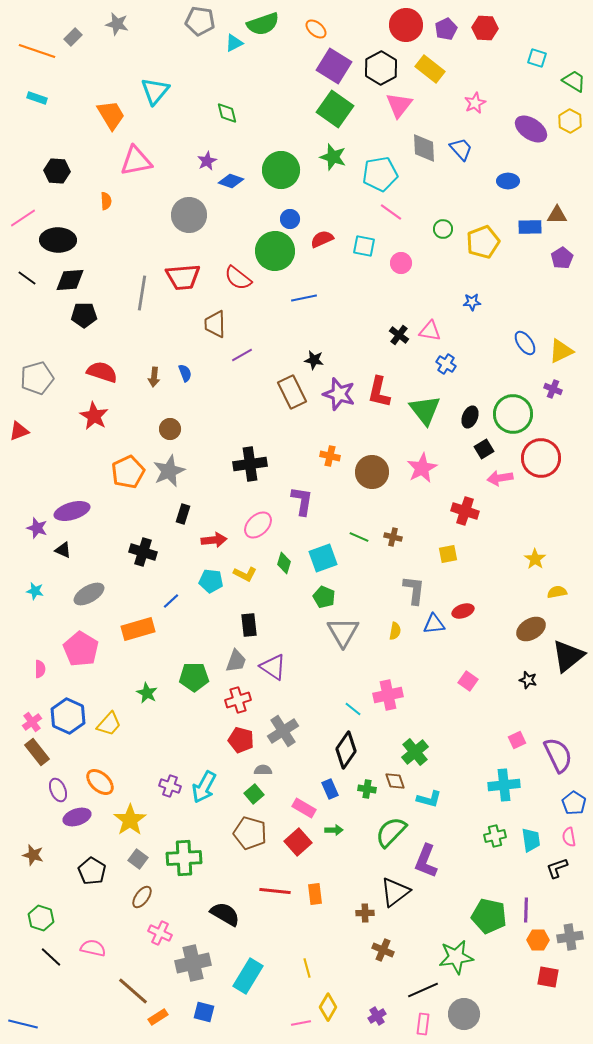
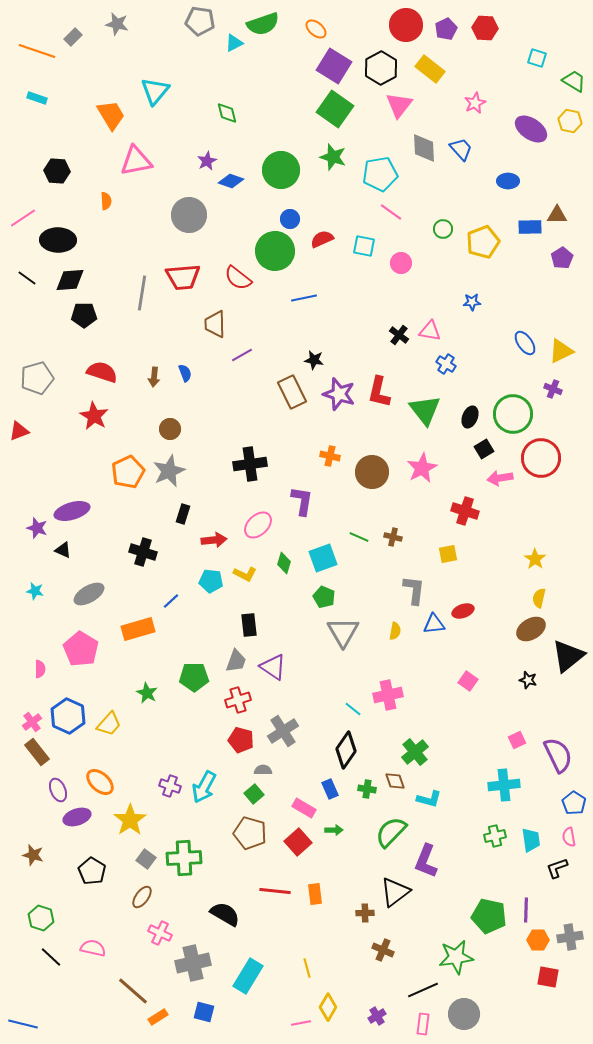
yellow hexagon at (570, 121): rotated 15 degrees counterclockwise
yellow semicircle at (557, 592): moved 18 px left, 6 px down; rotated 66 degrees counterclockwise
gray square at (138, 859): moved 8 px right
